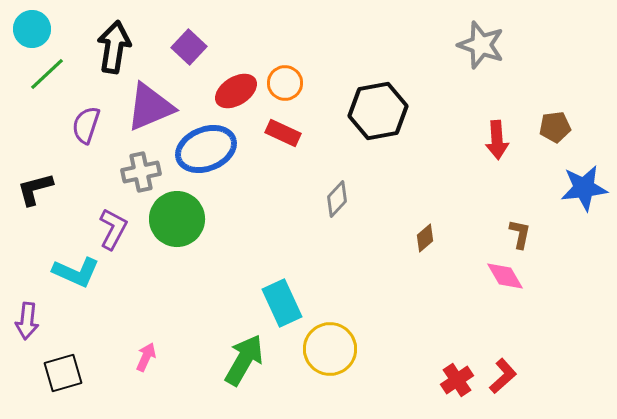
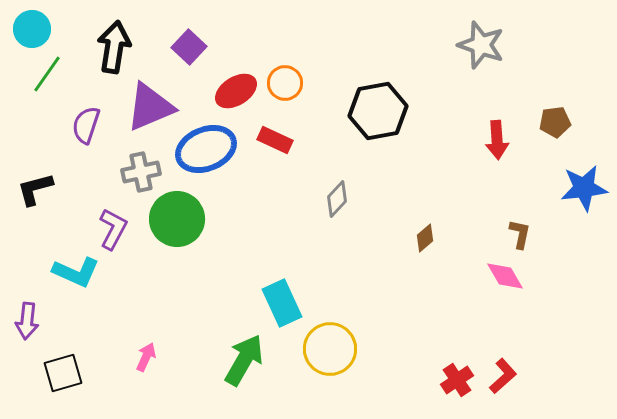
green line: rotated 12 degrees counterclockwise
brown pentagon: moved 5 px up
red rectangle: moved 8 px left, 7 px down
